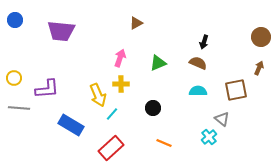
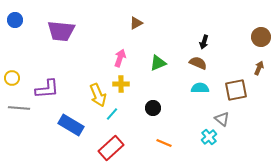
yellow circle: moved 2 px left
cyan semicircle: moved 2 px right, 3 px up
